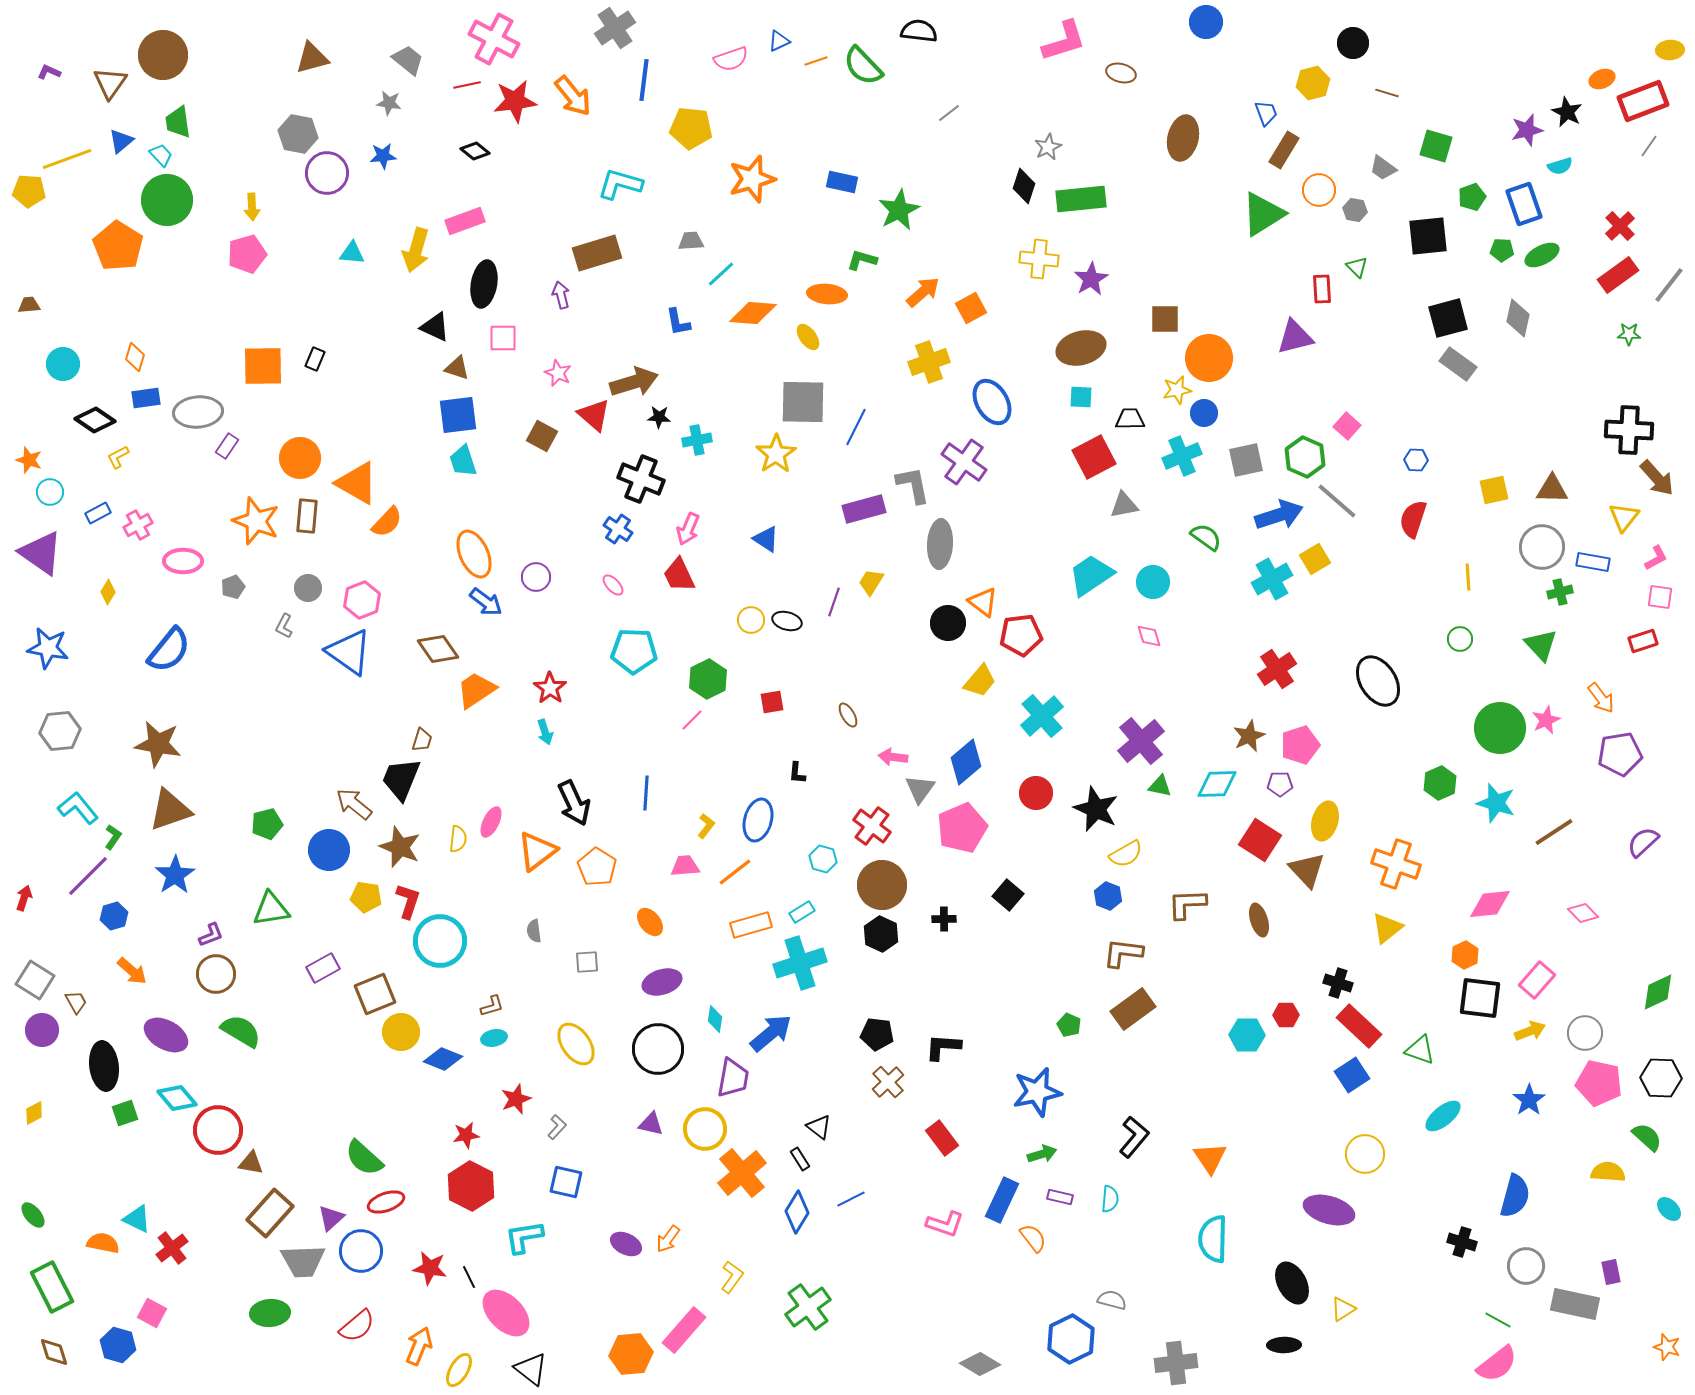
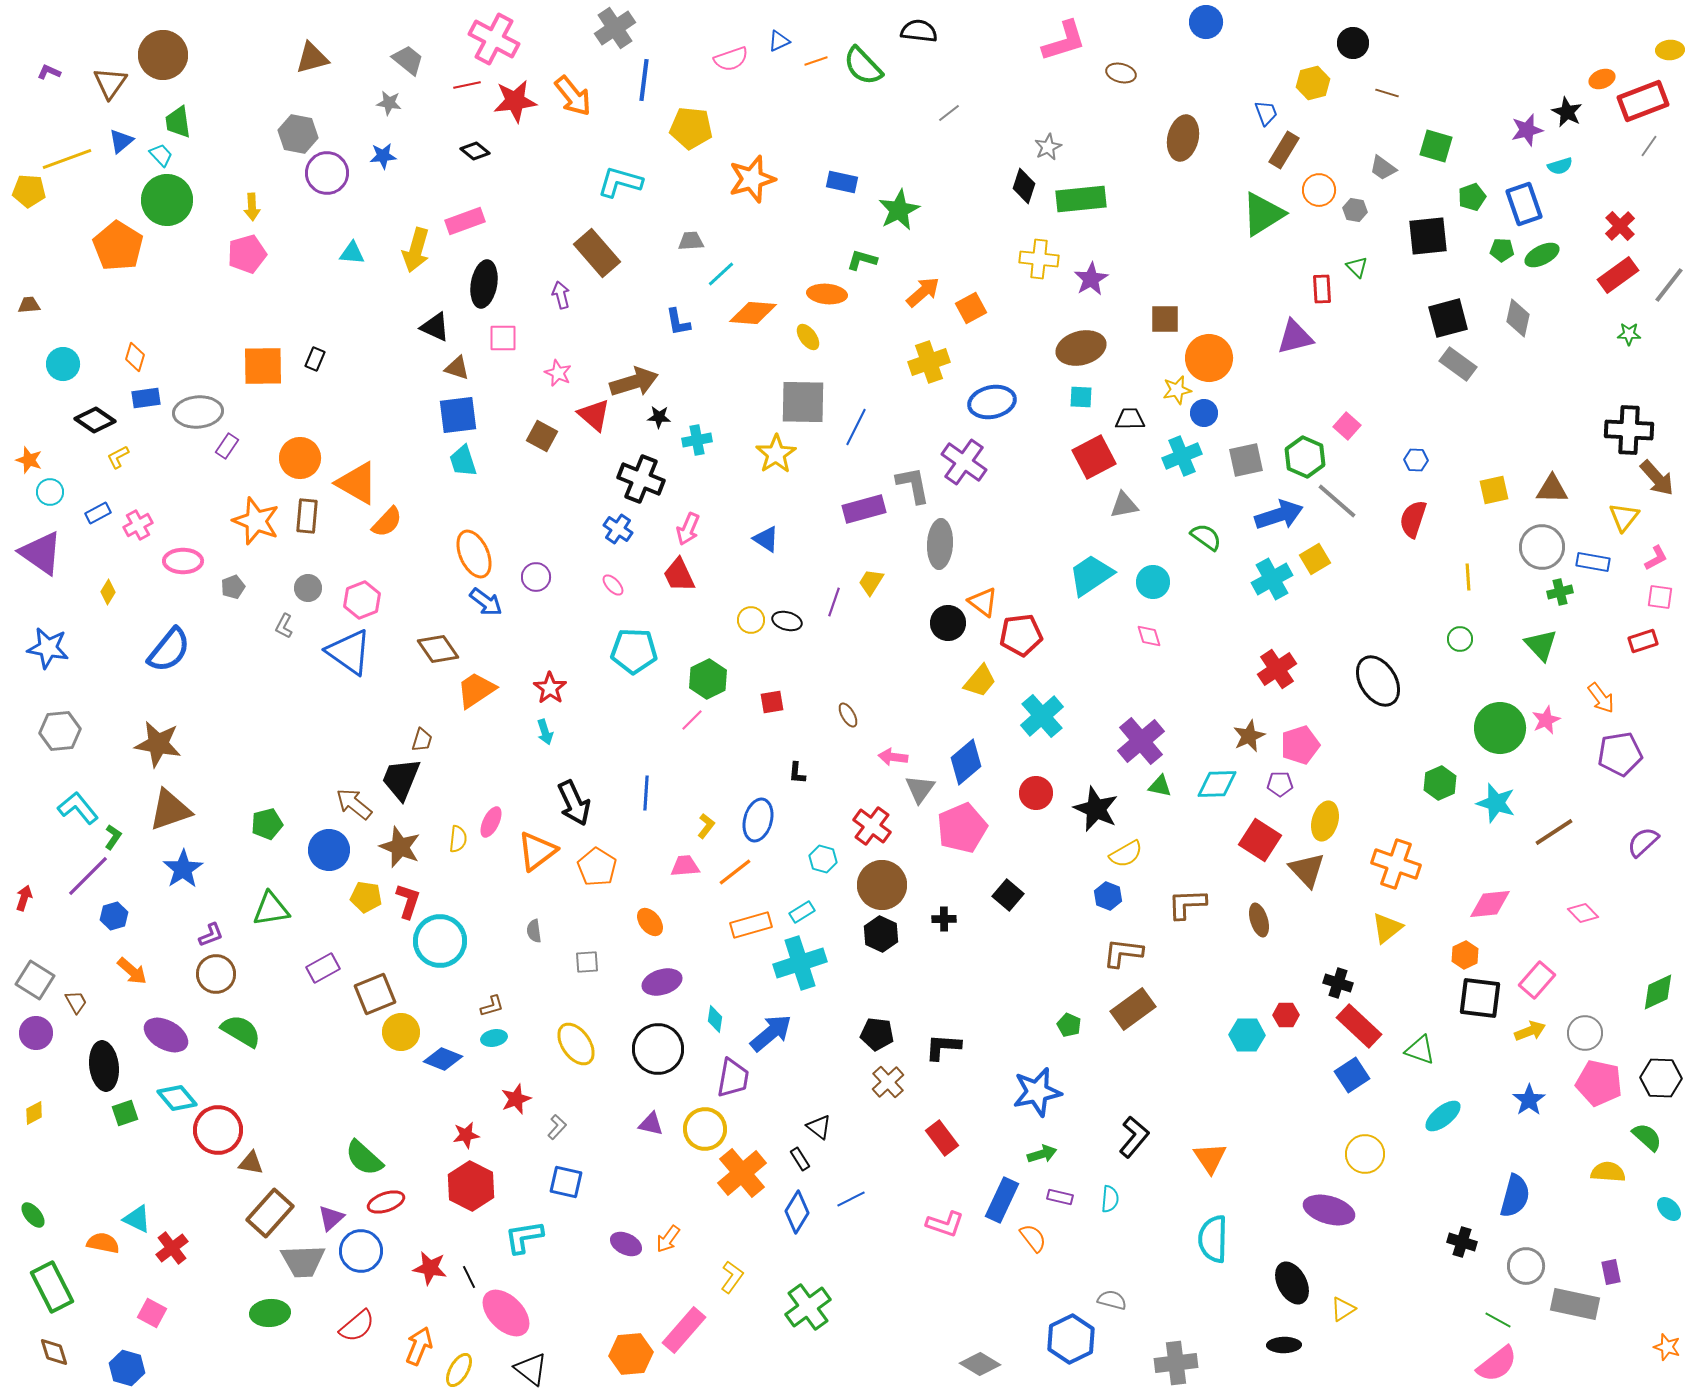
cyan L-shape at (620, 184): moved 2 px up
brown rectangle at (597, 253): rotated 66 degrees clockwise
blue ellipse at (992, 402): rotated 72 degrees counterclockwise
blue star at (175, 875): moved 8 px right, 6 px up
purple circle at (42, 1030): moved 6 px left, 3 px down
blue hexagon at (118, 1345): moved 9 px right, 23 px down
